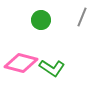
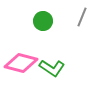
green circle: moved 2 px right, 1 px down
